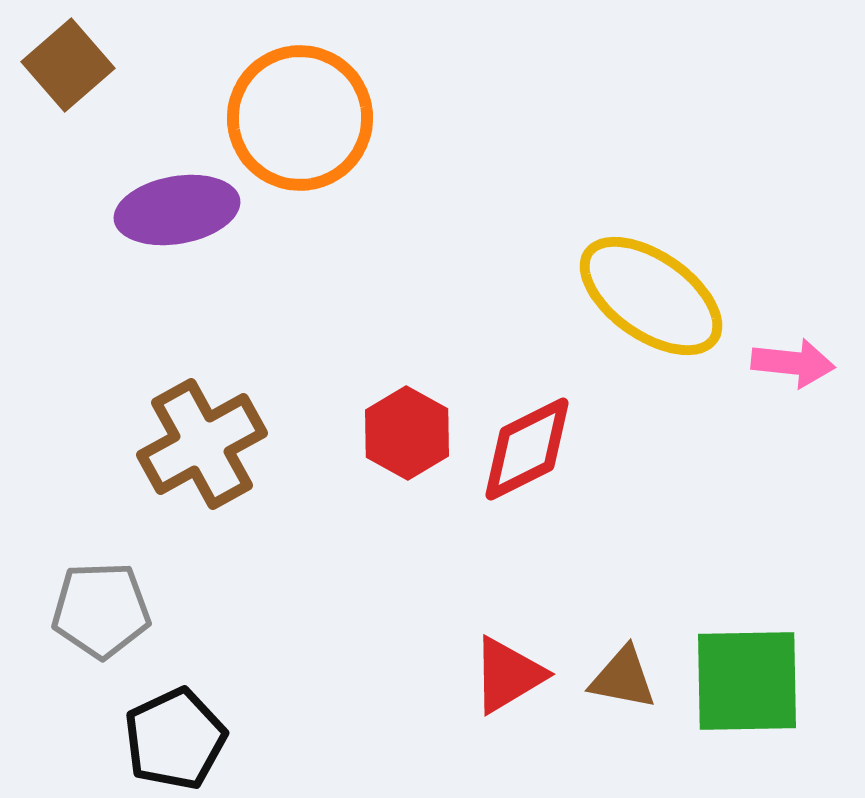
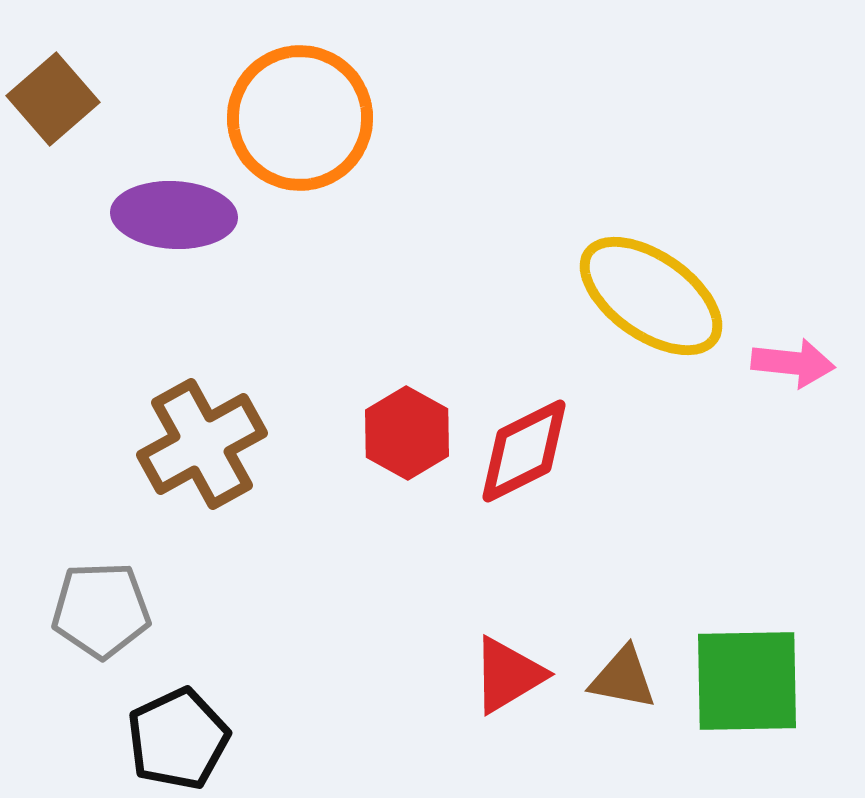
brown square: moved 15 px left, 34 px down
purple ellipse: moved 3 px left, 5 px down; rotated 13 degrees clockwise
red diamond: moved 3 px left, 2 px down
black pentagon: moved 3 px right
